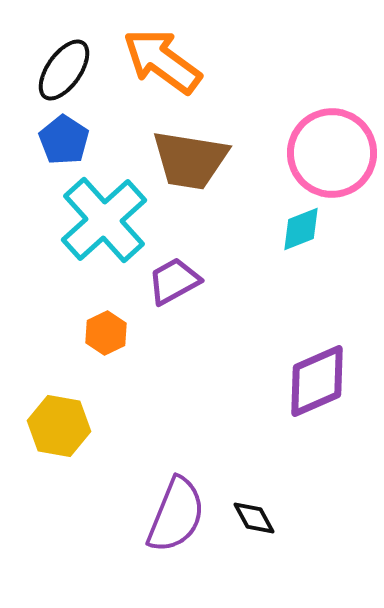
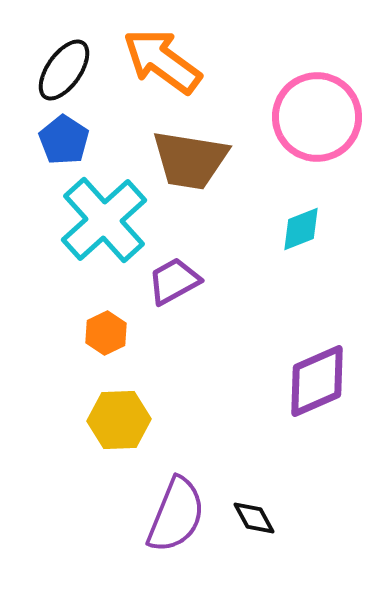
pink circle: moved 15 px left, 36 px up
yellow hexagon: moved 60 px right, 6 px up; rotated 12 degrees counterclockwise
